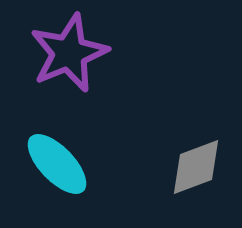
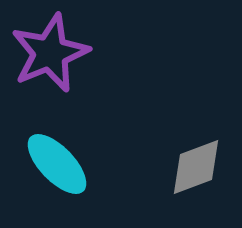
purple star: moved 19 px left
